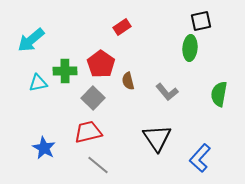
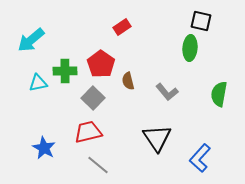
black square: rotated 25 degrees clockwise
